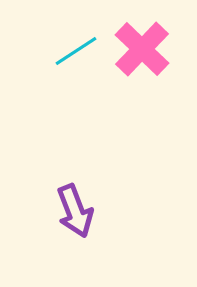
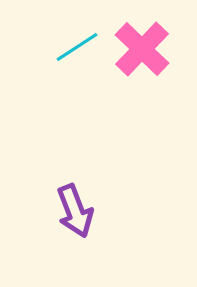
cyan line: moved 1 px right, 4 px up
